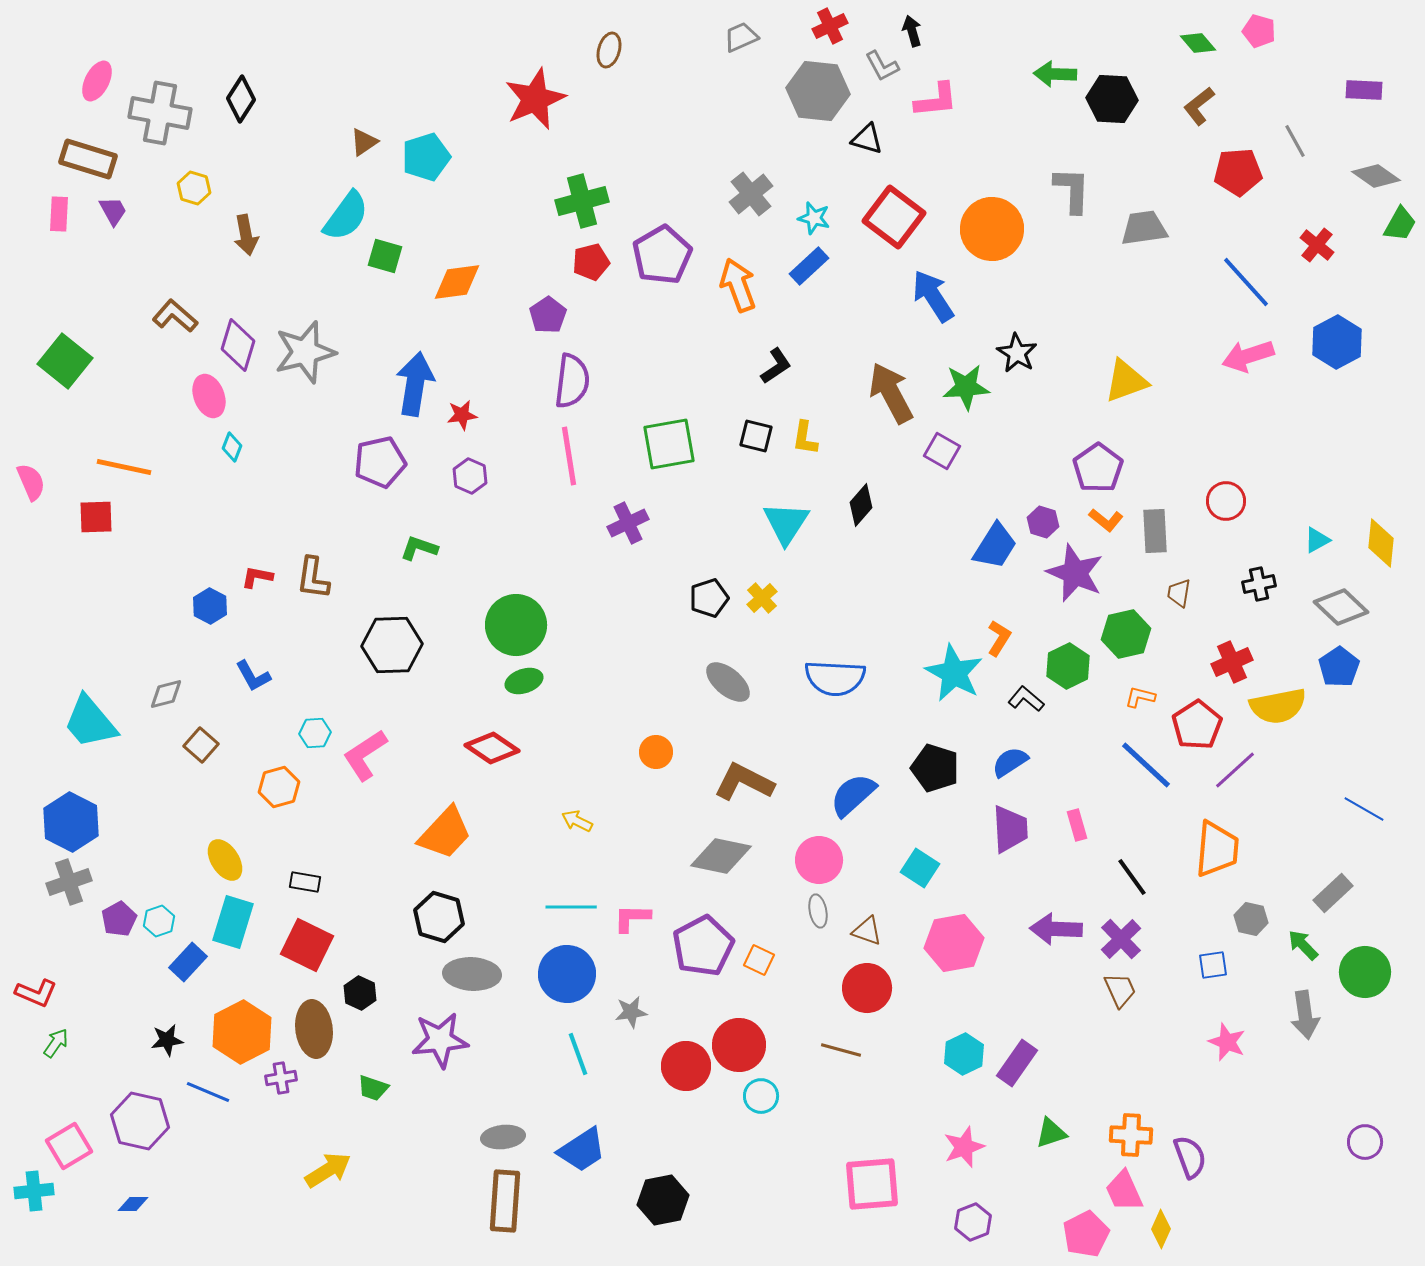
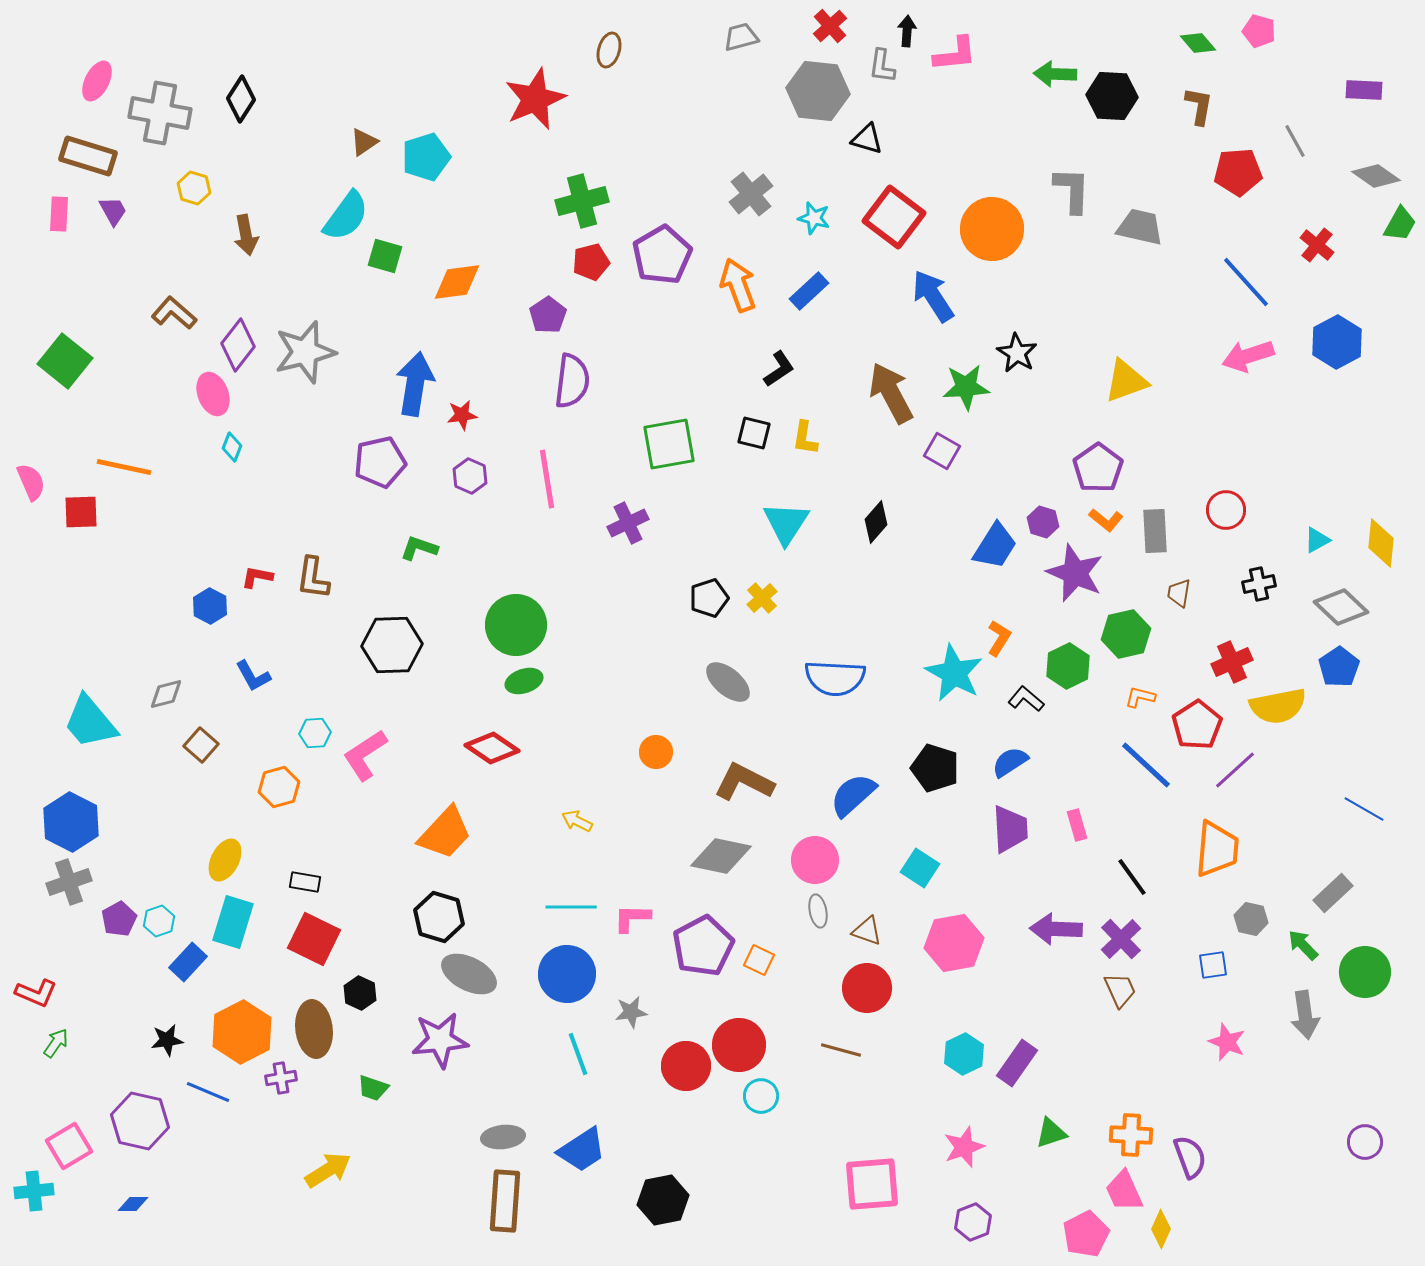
red cross at (830, 26): rotated 16 degrees counterclockwise
black arrow at (912, 31): moved 5 px left; rotated 20 degrees clockwise
gray trapezoid at (741, 37): rotated 9 degrees clockwise
gray L-shape at (882, 66): rotated 36 degrees clockwise
black hexagon at (1112, 99): moved 3 px up
pink L-shape at (936, 100): moved 19 px right, 46 px up
brown L-shape at (1199, 106): rotated 138 degrees clockwise
brown rectangle at (88, 159): moved 3 px up
gray trapezoid at (1144, 228): moved 4 px left, 1 px up; rotated 21 degrees clockwise
blue rectangle at (809, 266): moved 25 px down
brown L-shape at (175, 316): moved 1 px left, 3 px up
purple diamond at (238, 345): rotated 21 degrees clockwise
black L-shape at (776, 366): moved 3 px right, 3 px down
pink ellipse at (209, 396): moved 4 px right, 2 px up
black square at (756, 436): moved 2 px left, 3 px up
pink line at (569, 456): moved 22 px left, 23 px down
red circle at (1226, 501): moved 9 px down
black diamond at (861, 505): moved 15 px right, 17 px down
red square at (96, 517): moved 15 px left, 5 px up
yellow ellipse at (225, 860): rotated 60 degrees clockwise
pink circle at (819, 860): moved 4 px left
red square at (307, 945): moved 7 px right, 6 px up
gray ellipse at (472, 974): moved 3 px left; rotated 24 degrees clockwise
